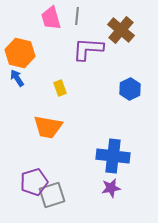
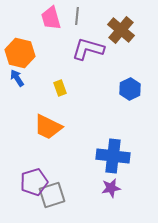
purple L-shape: rotated 12 degrees clockwise
orange trapezoid: rotated 16 degrees clockwise
